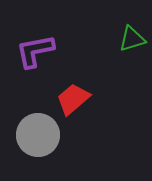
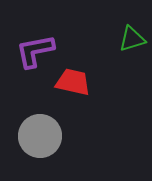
red trapezoid: moved 17 px up; rotated 54 degrees clockwise
gray circle: moved 2 px right, 1 px down
